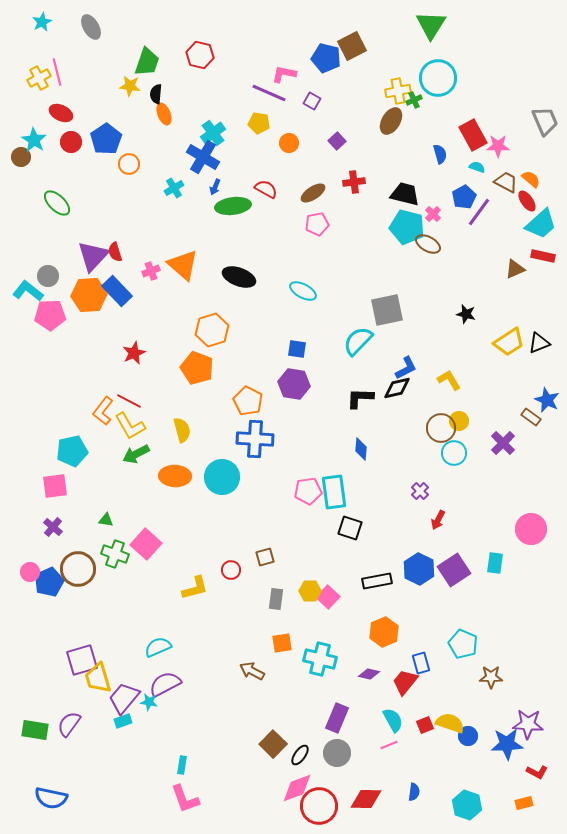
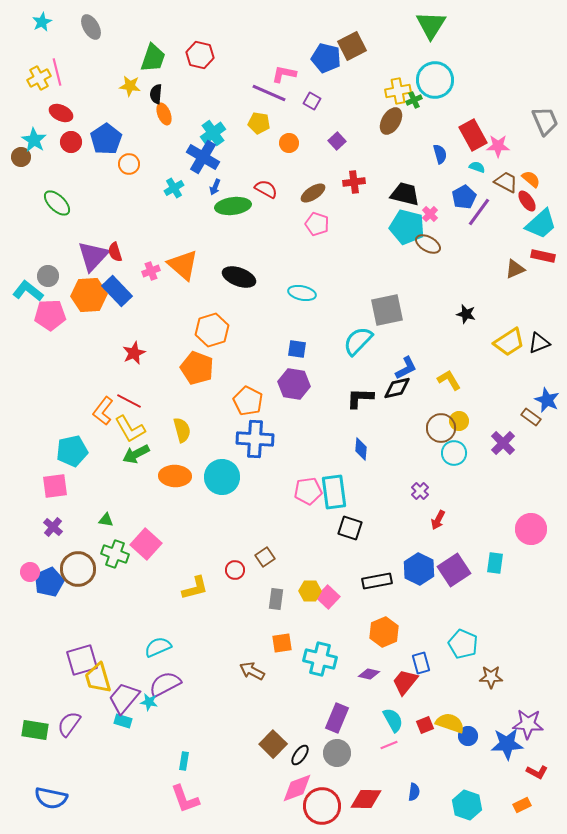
green trapezoid at (147, 62): moved 6 px right, 4 px up
cyan circle at (438, 78): moved 3 px left, 2 px down
pink cross at (433, 214): moved 3 px left
pink pentagon at (317, 224): rotated 30 degrees clockwise
cyan ellipse at (303, 291): moved 1 px left, 2 px down; rotated 16 degrees counterclockwise
yellow L-shape at (130, 426): moved 3 px down
brown square at (265, 557): rotated 18 degrees counterclockwise
red circle at (231, 570): moved 4 px right
cyan rectangle at (123, 721): rotated 36 degrees clockwise
cyan rectangle at (182, 765): moved 2 px right, 4 px up
orange rectangle at (524, 803): moved 2 px left, 2 px down; rotated 12 degrees counterclockwise
red circle at (319, 806): moved 3 px right
